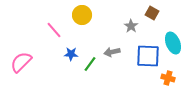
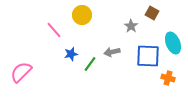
blue star: rotated 16 degrees counterclockwise
pink semicircle: moved 10 px down
